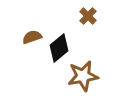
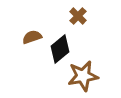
brown cross: moved 10 px left
black diamond: moved 1 px right, 1 px down
